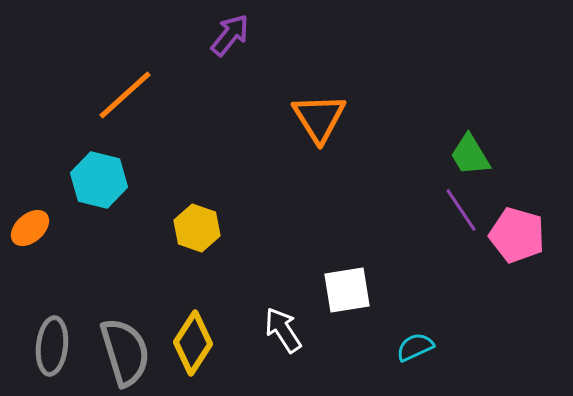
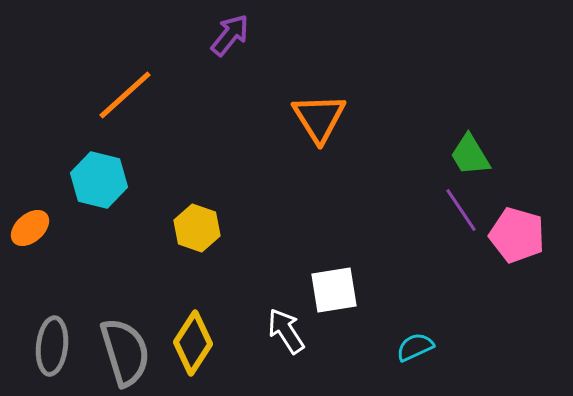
white square: moved 13 px left
white arrow: moved 3 px right, 1 px down
